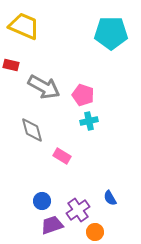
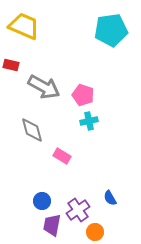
cyan pentagon: moved 3 px up; rotated 8 degrees counterclockwise
purple trapezoid: rotated 60 degrees counterclockwise
